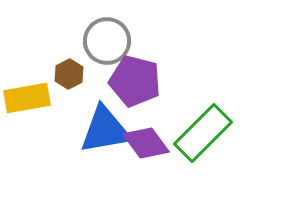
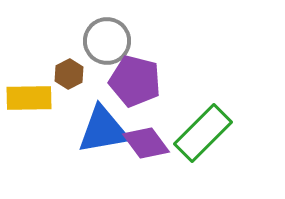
yellow rectangle: moved 2 px right; rotated 9 degrees clockwise
blue triangle: moved 2 px left
